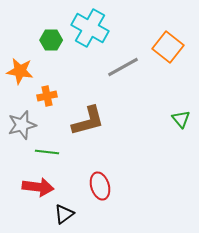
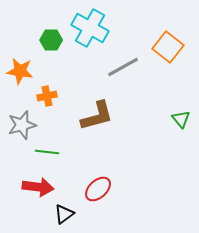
brown L-shape: moved 9 px right, 5 px up
red ellipse: moved 2 px left, 3 px down; rotated 64 degrees clockwise
